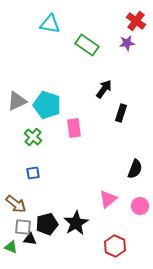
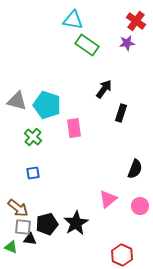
cyan triangle: moved 23 px right, 4 px up
gray triangle: rotated 40 degrees clockwise
brown arrow: moved 2 px right, 4 px down
red hexagon: moved 7 px right, 9 px down
